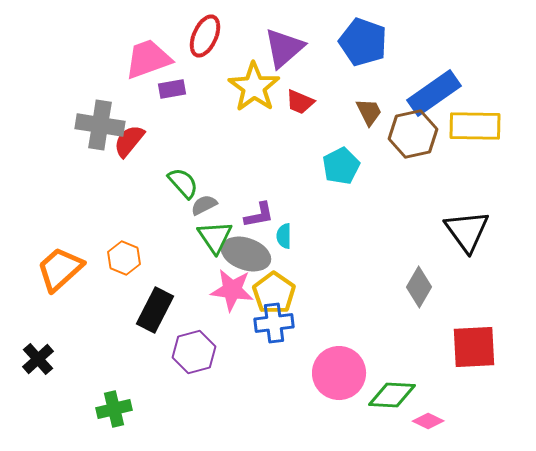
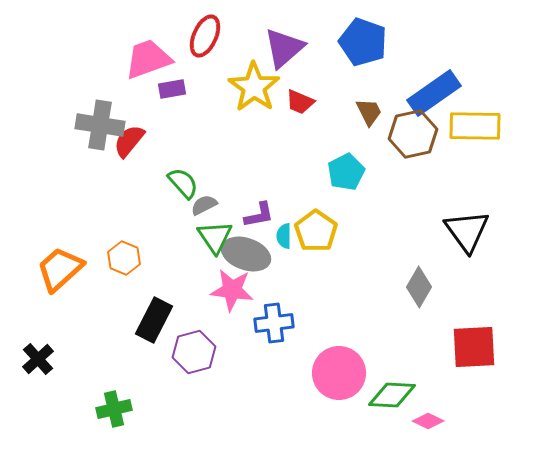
cyan pentagon: moved 5 px right, 6 px down
yellow pentagon: moved 42 px right, 62 px up
black rectangle: moved 1 px left, 10 px down
